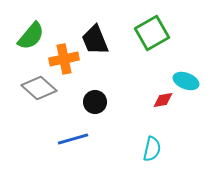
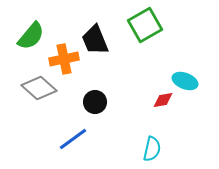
green square: moved 7 px left, 8 px up
cyan ellipse: moved 1 px left
blue line: rotated 20 degrees counterclockwise
